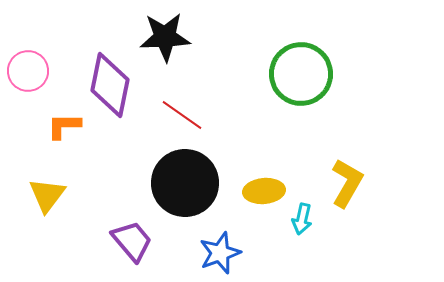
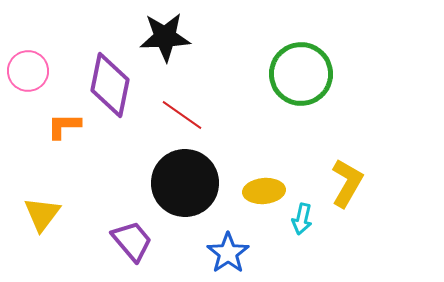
yellow triangle: moved 5 px left, 19 px down
blue star: moved 8 px right; rotated 15 degrees counterclockwise
